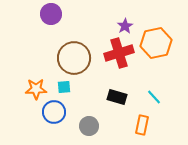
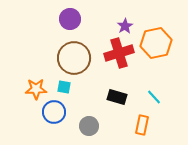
purple circle: moved 19 px right, 5 px down
cyan square: rotated 16 degrees clockwise
